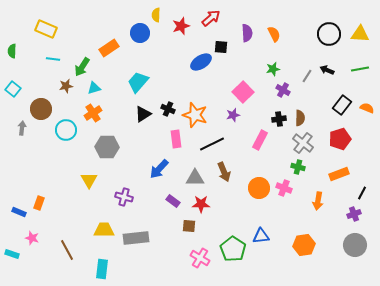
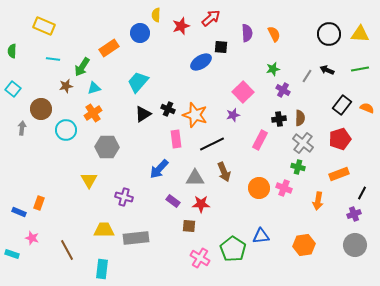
yellow rectangle at (46, 29): moved 2 px left, 3 px up
